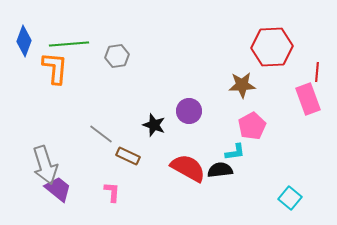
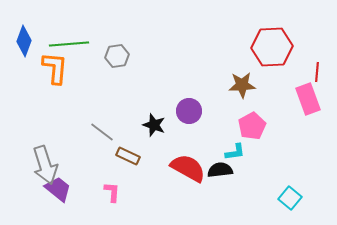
gray line: moved 1 px right, 2 px up
